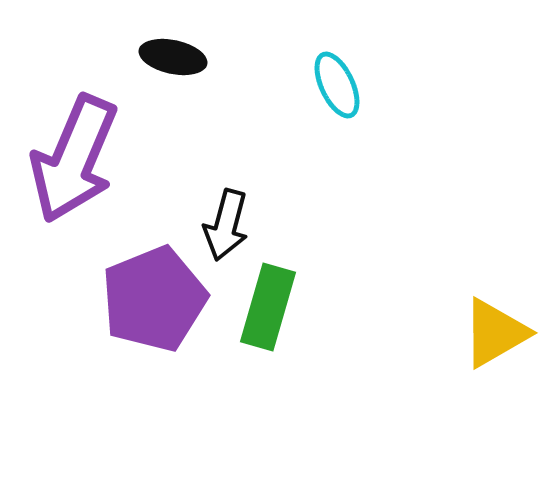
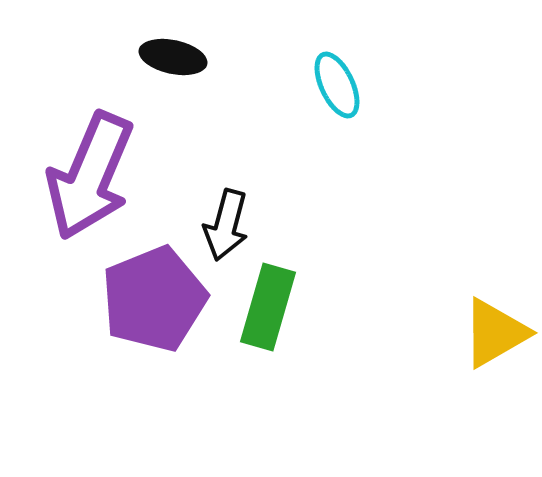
purple arrow: moved 16 px right, 17 px down
